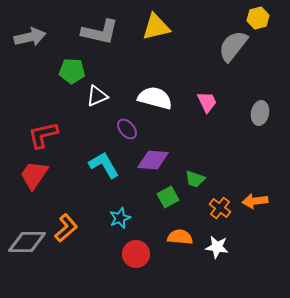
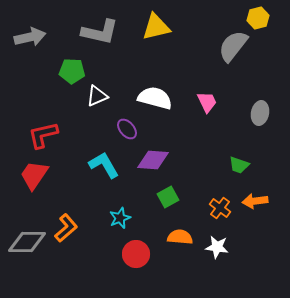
green trapezoid: moved 44 px right, 14 px up
